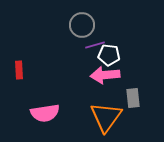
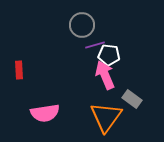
pink arrow: rotated 72 degrees clockwise
gray rectangle: moved 1 px left, 1 px down; rotated 48 degrees counterclockwise
